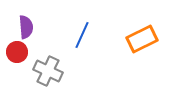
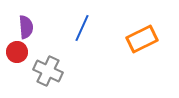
blue line: moved 7 px up
